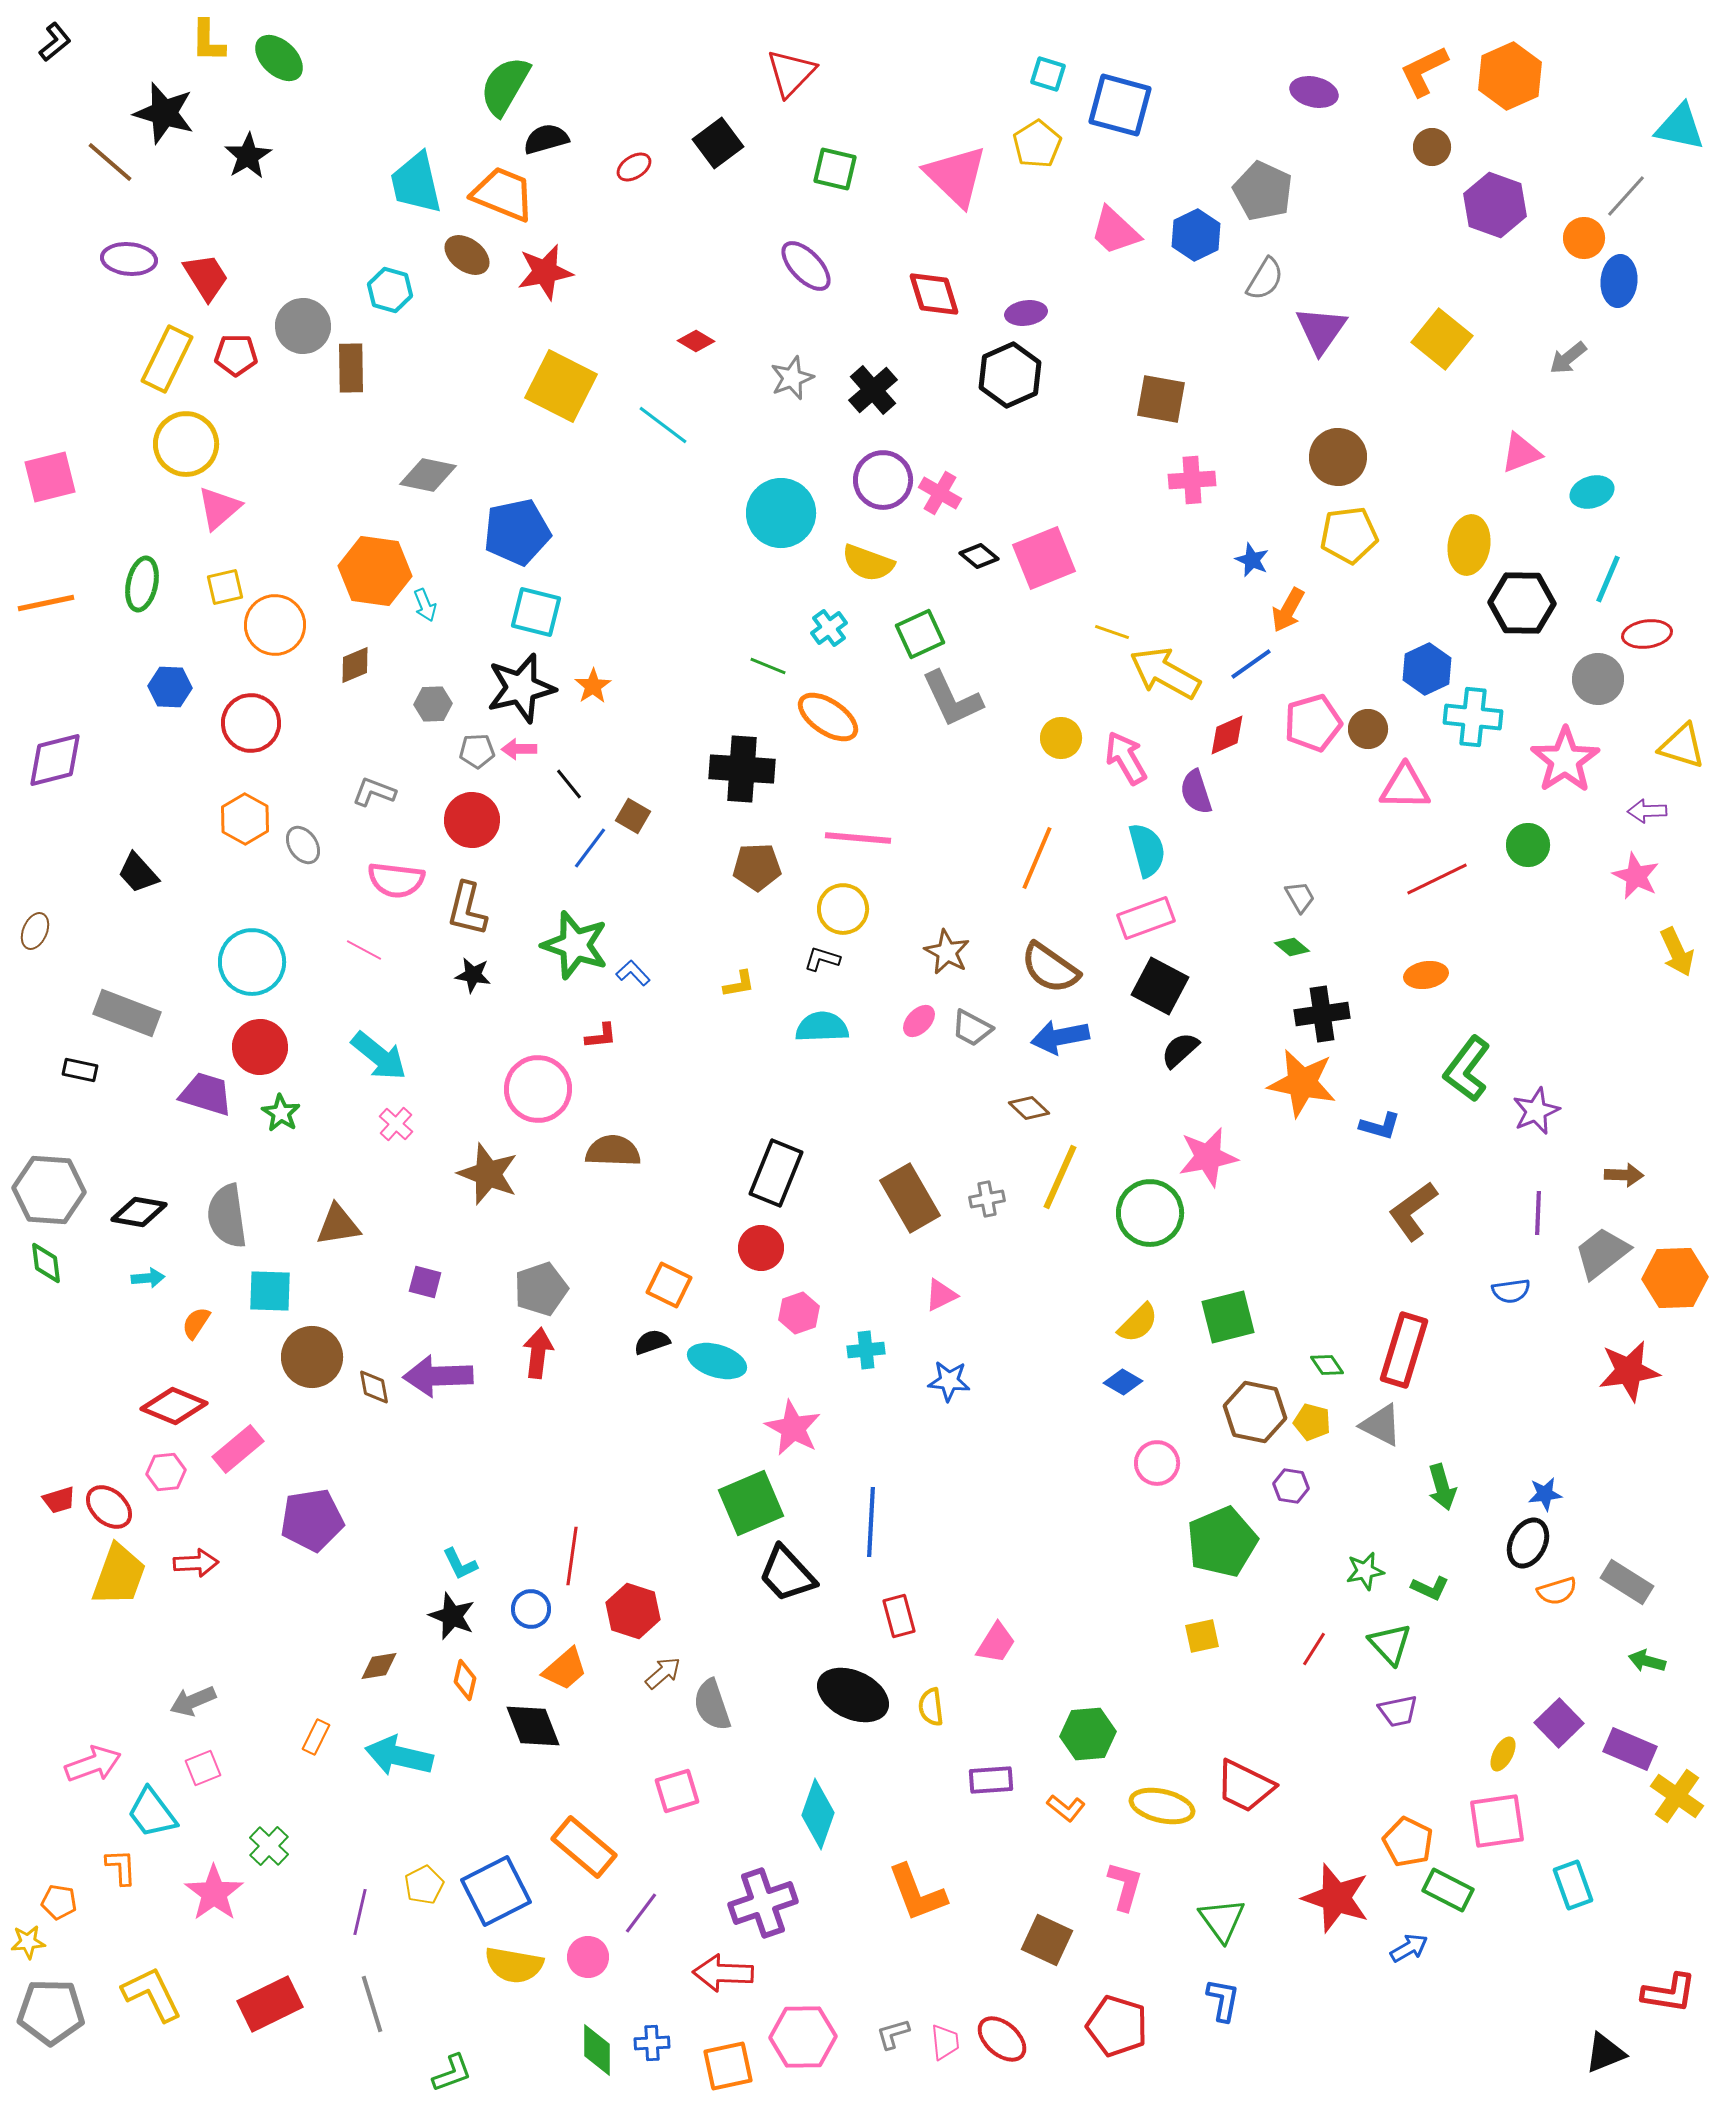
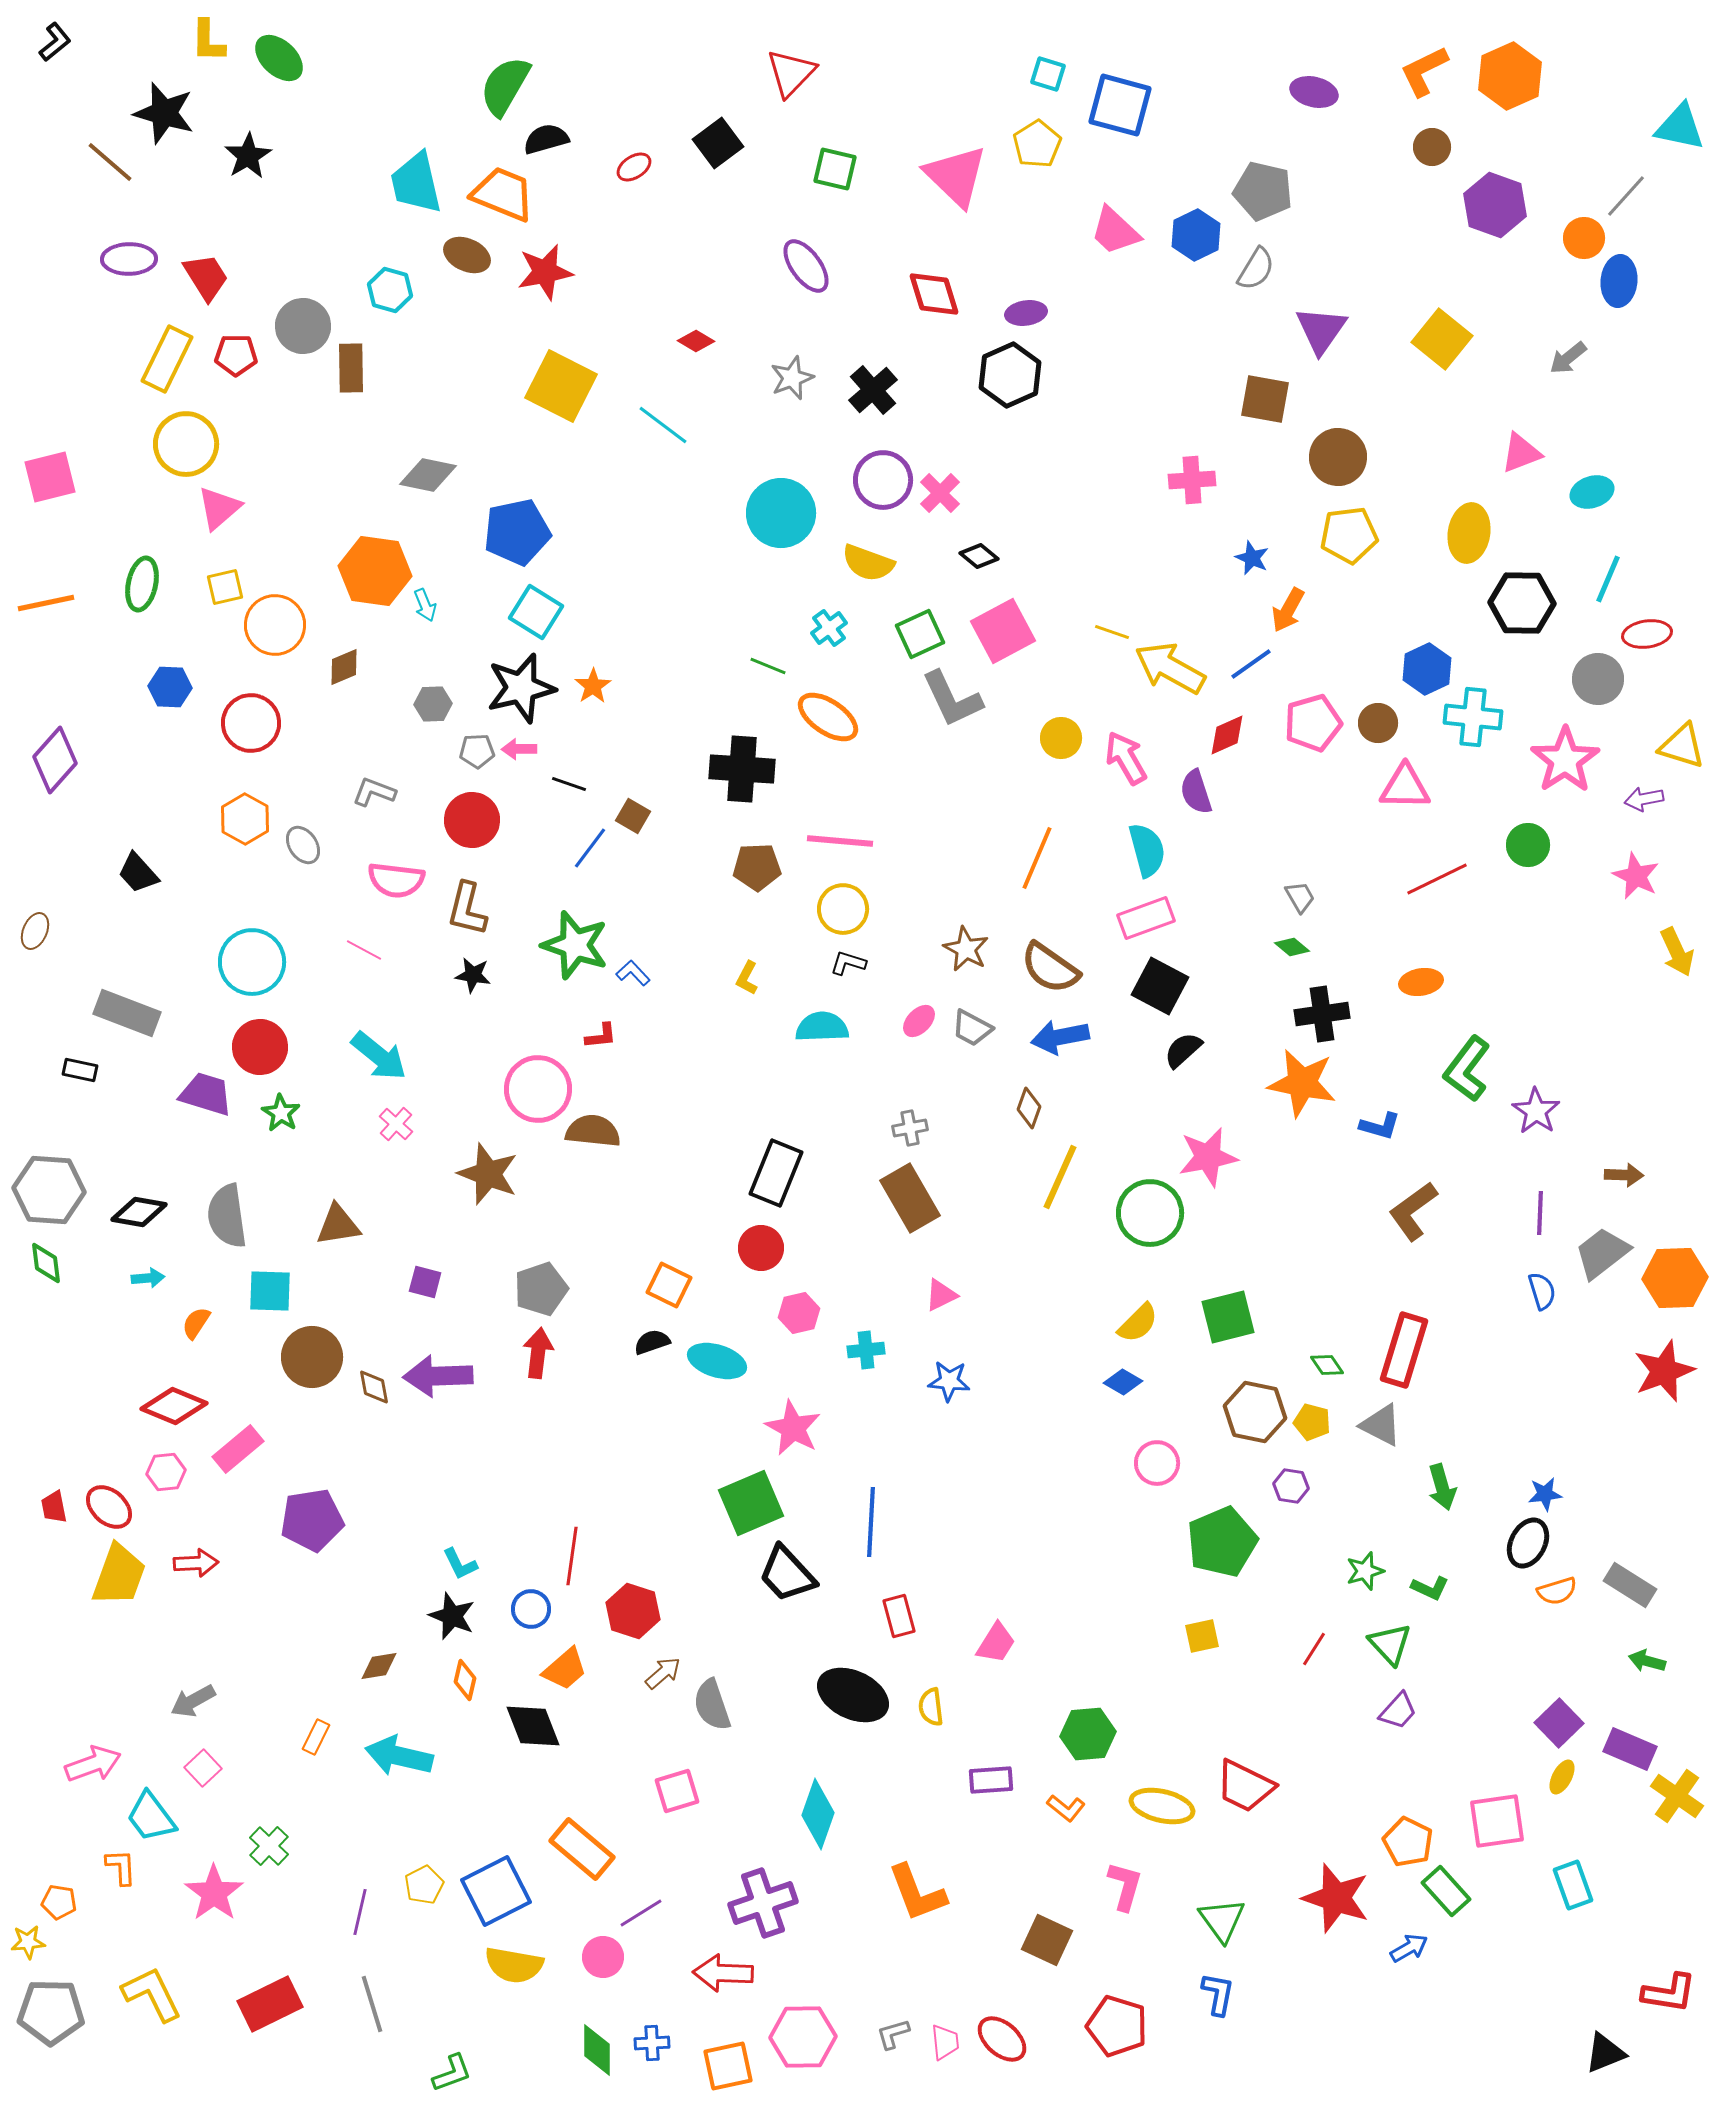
gray pentagon at (1263, 191): rotated 12 degrees counterclockwise
brown ellipse at (467, 255): rotated 12 degrees counterclockwise
purple ellipse at (129, 259): rotated 6 degrees counterclockwise
purple ellipse at (806, 266): rotated 8 degrees clockwise
gray semicircle at (1265, 279): moved 9 px left, 10 px up
brown square at (1161, 399): moved 104 px right
pink cross at (940, 493): rotated 15 degrees clockwise
yellow ellipse at (1469, 545): moved 12 px up
pink square at (1044, 558): moved 41 px left, 73 px down; rotated 6 degrees counterclockwise
blue star at (1252, 560): moved 2 px up
cyan square at (536, 612): rotated 18 degrees clockwise
brown diamond at (355, 665): moved 11 px left, 2 px down
yellow arrow at (1165, 673): moved 5 px right, 5 px up
brown circle at (1368, 729): moved 10 px right, 6 px up
purple diamond at (55, 760): rotated 34 degrees counterclockwise
black line at (569, 784): rotated 32 degrees counterclockwise
purple arrow at (1647, 811): moved 3 px left, 12 px up; rotated 9 degrees counterclockwise
pink line at (858, 838): moved 18 px left, 3 px down
brown star at (947, 952): moved 19 px right, 3 px up
black L-shape at (822, 959): moved 26 px right, 4 px down
orange ellipse at (1426, 975): moved 5 px left, 7 px down
yellow L-shape at (739, 984): moved 8 px right, 6 px up; rotated 128 degrees clockwise
black semicircle at (1180, 1050): moved 3 px right
brown diamond at (1029, 1108): rotated 66 degrees clockwise
purple star at (1536, 1111): rotated 15 degrees counterclockwise
brown semicircle at (613, 1151): moved 20 px left, 20 px up; rotated 4 degrees clockwise
gray cross at (987, 1199): moved 77 px left, 71 px up
purple line at (1538, 1213): moved 2 px right
blue semicircle at (1511, 1291): moved 31 px right; rotated 99 degrees counterclockwise
pink hexagon at (799, 1313): rotated 6 degrees clockwise
red star at (1629, 1371): moved 35 px right; rotated 12 degrees counterclockwise
red trapezoid at (59, 1500): moved 5 px left, 7 px down; rotated 96 degrees clockwise
green star at (1365, 1571): rotated 6 degrees counterclockwise
gray rectangle at (1627, 1582): moved 3 px right, 3 px down
gray arrow at (193, 1701): rotated 6 degrees counterclockwise
purple trapezoid at (1398, 1711): rotated 36 degrees counterclockwise
yellow ellipse at (1503, 1754): moved 59 px right, 23 px down
pink square at (203, 1768): rotated 21 degrees counterclockwise
cyan trapezoid at (152, 1813): moved 1 px left, 4 px down
orange rectangle at (584, 1847): moved 2 px left, 2 px down
green rectangle at (1448, 1890): moved 2 px left, 1 px down; rotated 21 degrees clockwise
purple line at (641, 1913): rotated 21 degrees clockwise
pink circle at (588, 1957): moved 15 px right
blue L-shape at (1223, 2000): moved 5 px left, 6 px up
